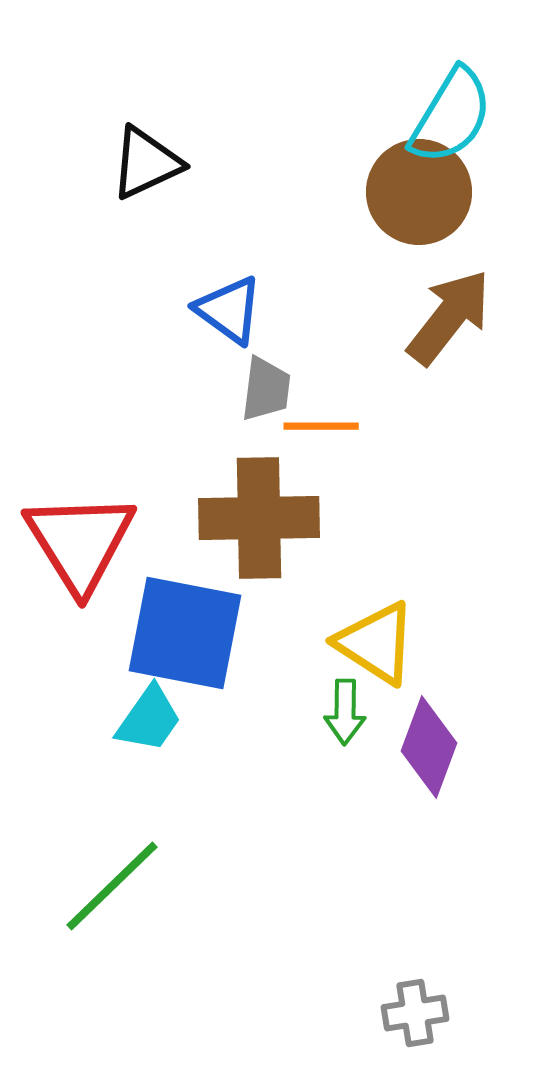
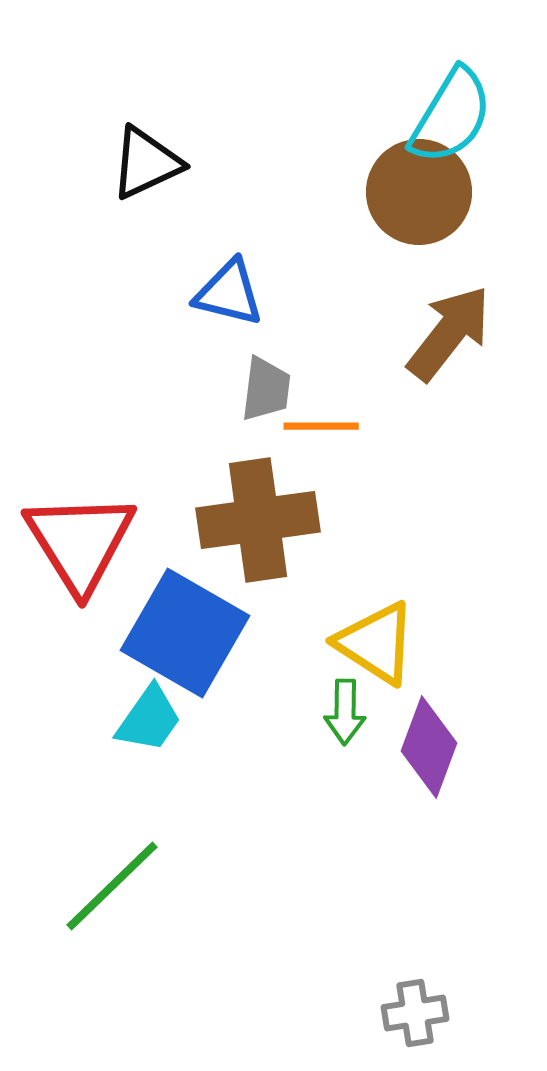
blue triangle: moved 17 px up; rotated 22 degrees counterclockwise
brown arrow: moved 16 px down
brown cross: moved 1 px left, 2 px down; rotated 7 degrees counterclockwise
blue square: rotated 19 degrees clockwise
